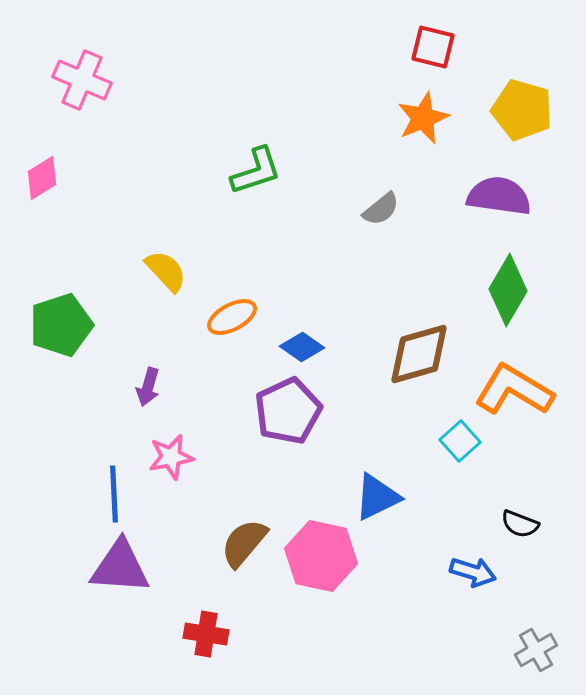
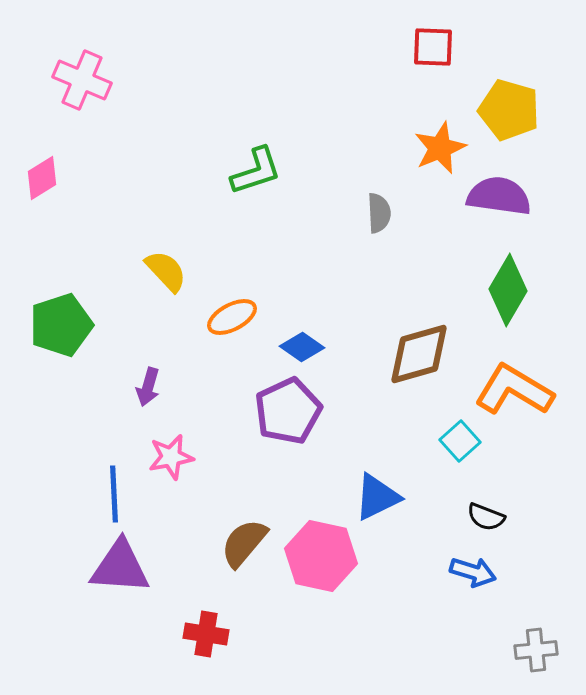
red square: rotated 12 degrees counterclockwise
yellow pentagon: moved 13 px left
orange star: moved 17 px right, 30 px down
gray semicircle: moved 2 px left, 4 px down; rotated 54 degrees counterclockwise
black semicircle: moved 34 px left, 7 px up
gray cross: rotated 24 degrees clockwise
